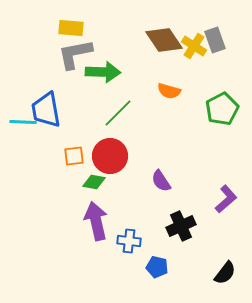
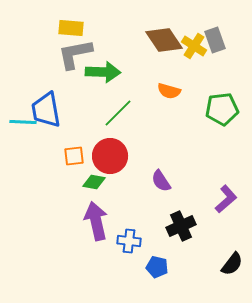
green pentagon: rotated 20 degrees clockwise
black semicircle: moved 7 px right, 9 px up
